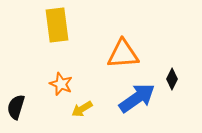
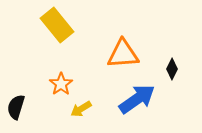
yellow rectangle: rotated 32 degrees counterclockwise
black diamond: moved 10 px up
orange star: rotated 15 degrees clockwise
blue arrow: moved 1 px down
yellow arrow: moved 1 px left
